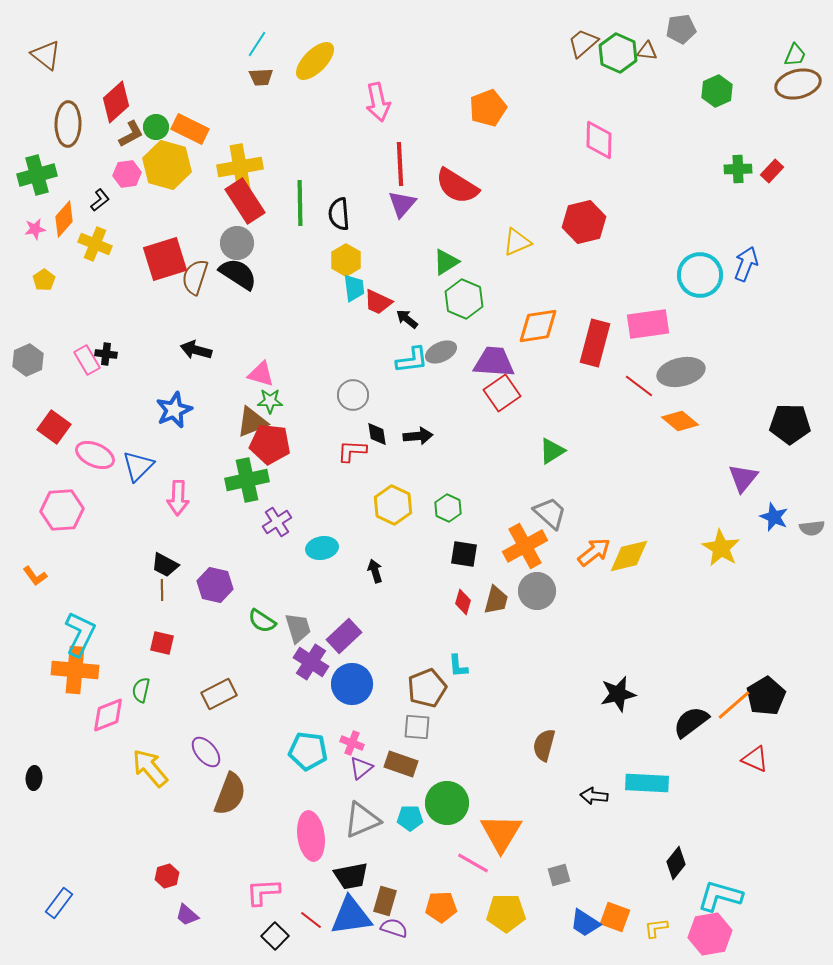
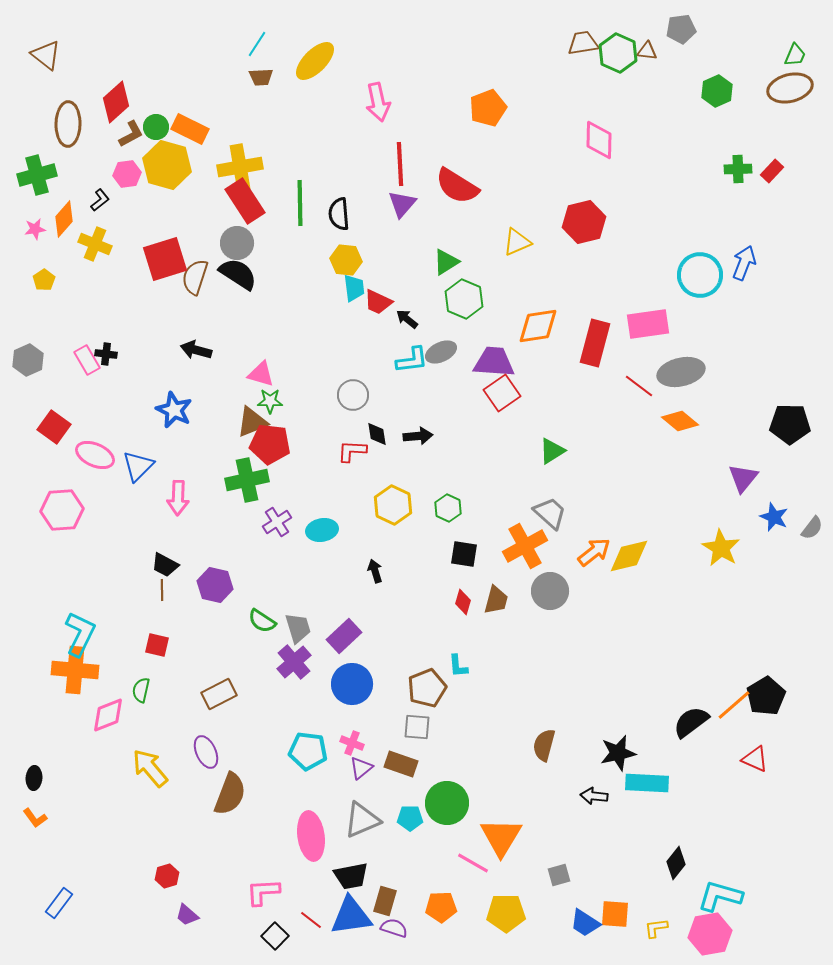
brown trapezoid at (583, 43): rotated 32 degrees clockwise
brown ellipse at (798, 84): moved 8 px left, 4 px down
yellow hexagon at (346, 260): rotated 24 degrees counterclockwise
blue arrow at (746, 264): moved 2 px left, 1 px up
blue star at (174, 410): rotated 24 degrees counterclockwise
gray semicircle at (812, 528): rotated 45 degrees counterclockwise
cyan ellipse at (322, 548): moved 18 px up
orange L-shape at (35, 576): moved 242 px down
gray circle at (537, 591): moved 13 px right
red square at (162, 643): moved 5 px left, 2 px down
purple cross at (311, 662): moved 17 px left; rotated 16 degrees clockwise
black star at (618, 694): moved 59 px down
purple ellipse at (206, 752): rotated 16 degrees clockwise
orange triangle at (501, 833): moved 4 px down
orange square at (615, 917): moved 3 px up; rotated 16 degrees counterclockwise
